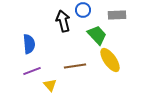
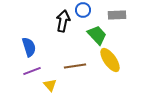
black arrow: rotated 25 degrees clockwise
blue semicircle: moved 3 px down; rotated 12 degrees counterclockwise
